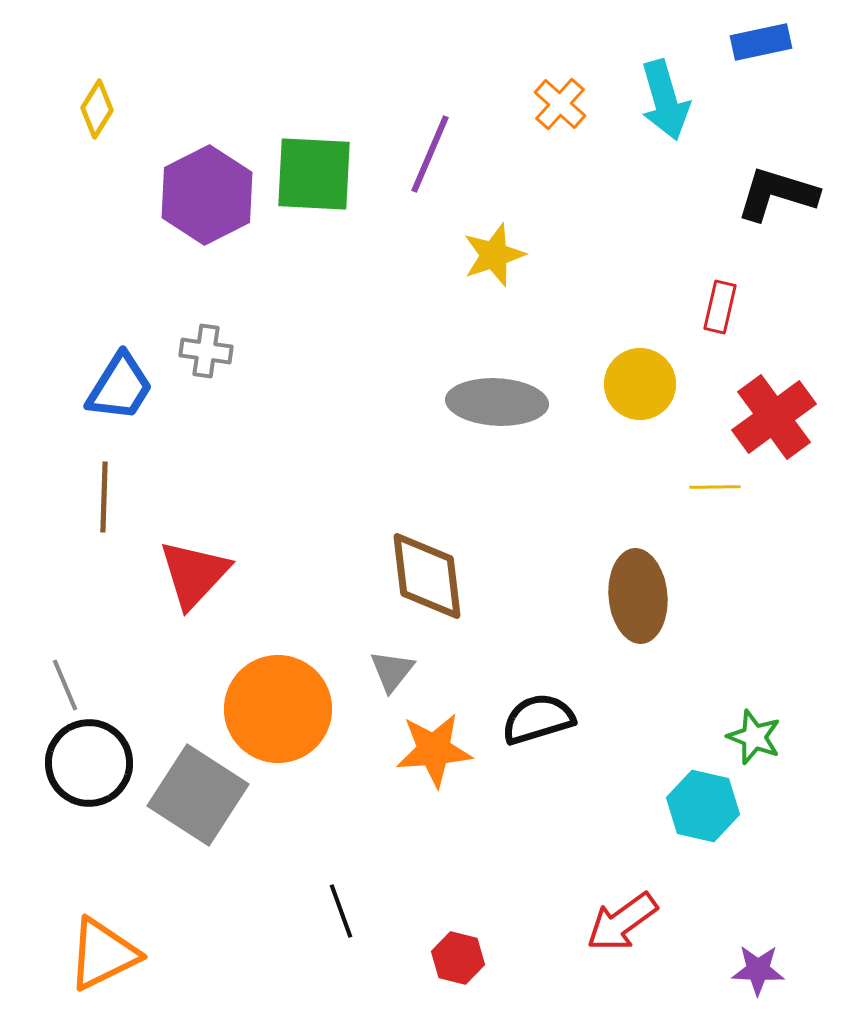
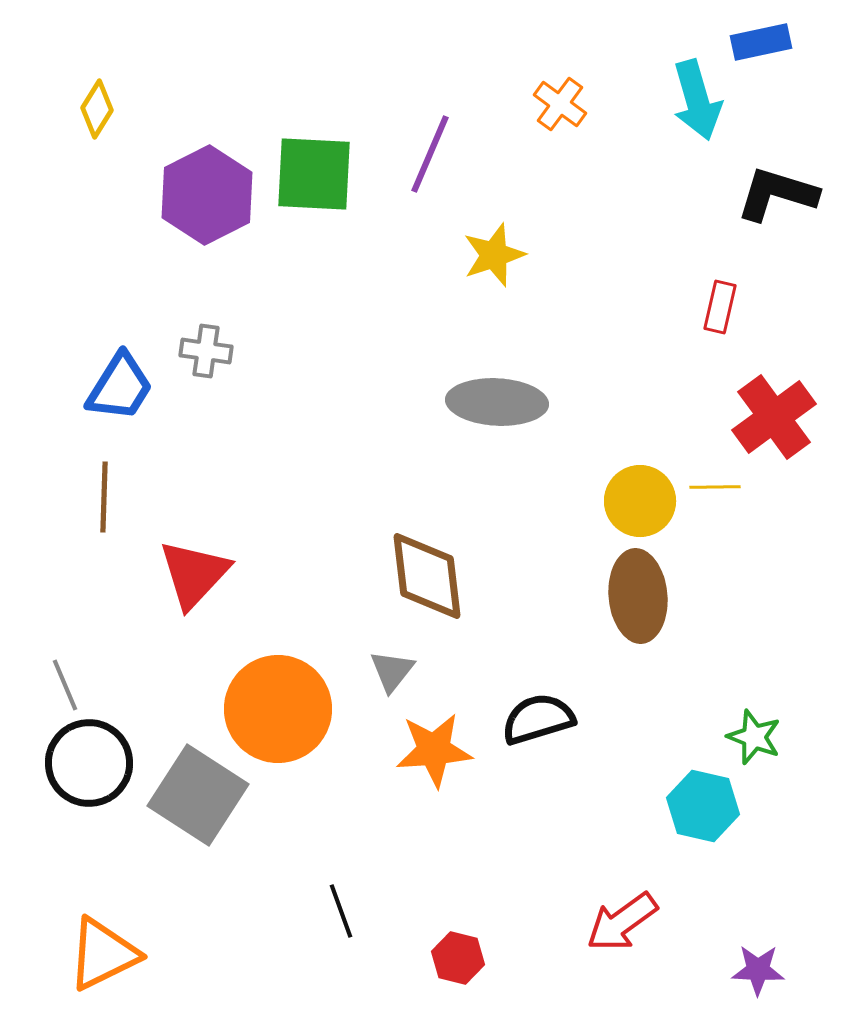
cyan arrow: moved 32 px right
orange cross: rotated 6 degrees counterclockwise
yellow circle: moved 117 px down
